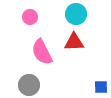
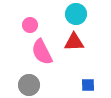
pink circle: moved 8 px down
blue square: moved 13 px left, 2 px up
